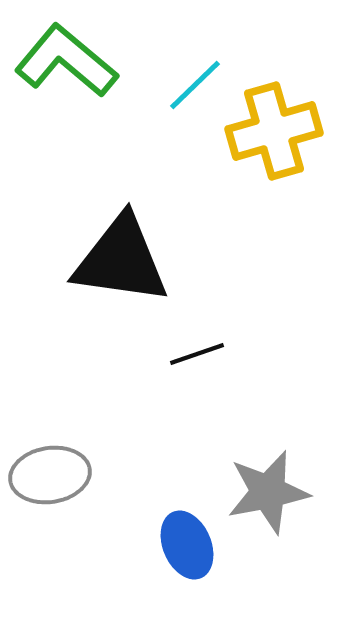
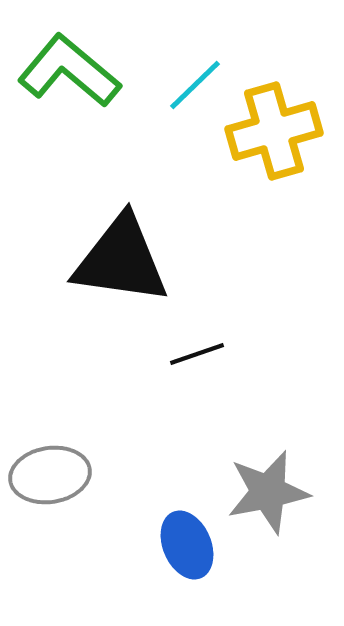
green L-shape: moved 3 px right, 10 px down
